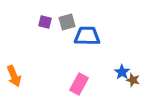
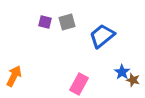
blue trapezoid: moved 15 px right; rotated 40 degrees counterclockwise
orange arrow: rotated 130 degrees counterclockwise
